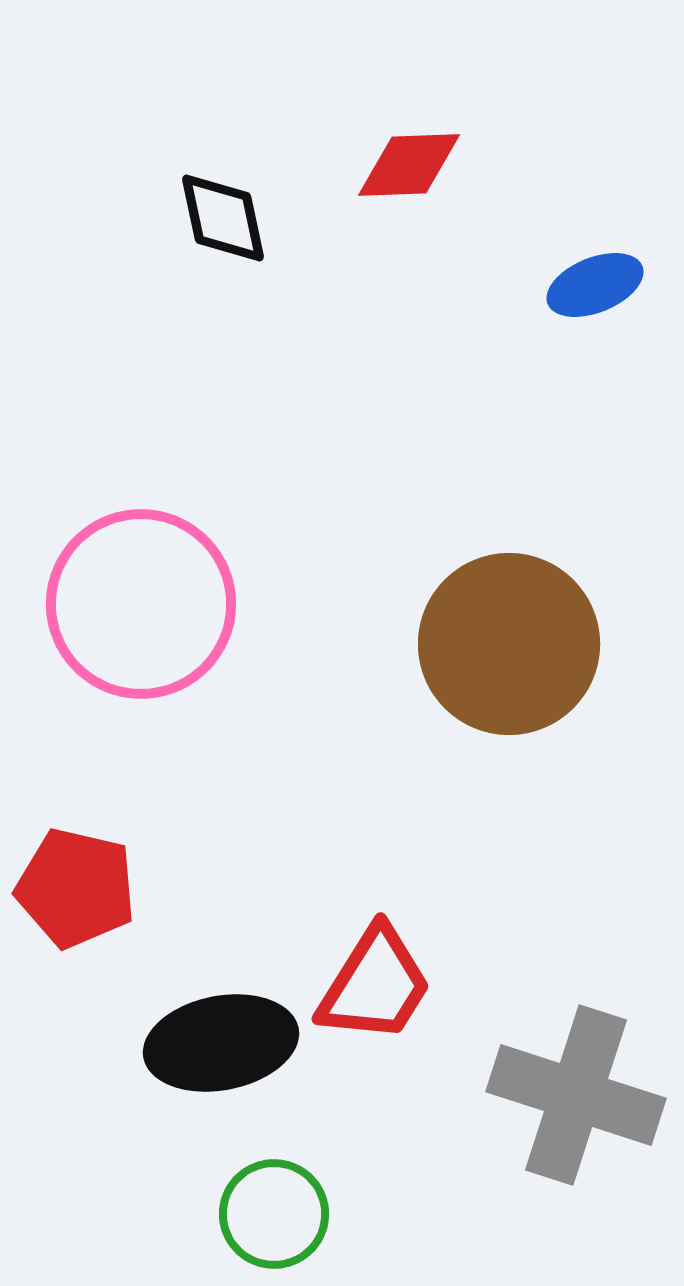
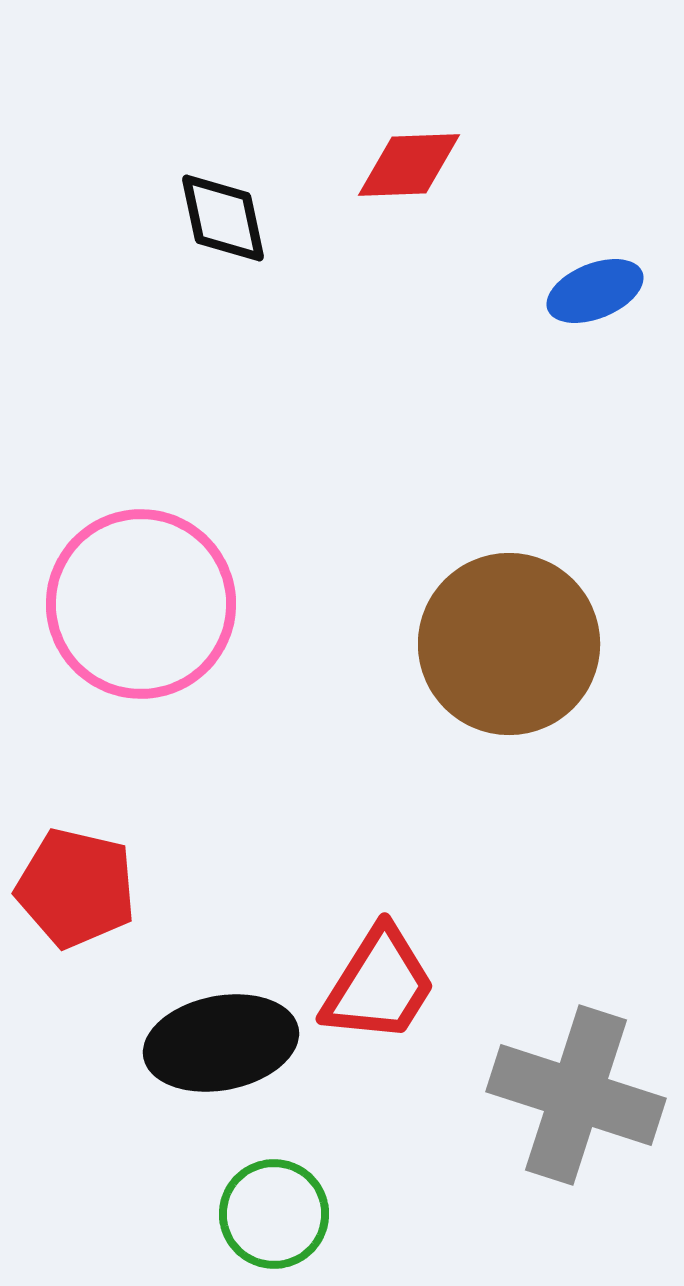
blue ellipse: moved 6 px down
red trapezoid: moved 4 px right
